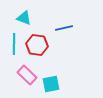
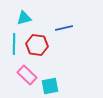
cyan triangle: rotated 35 degrees counterclockwise
cyan square: moved 1 px left, 2 px down
